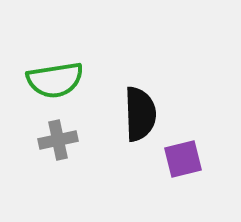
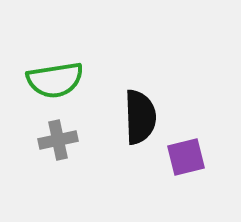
black semicircle: moved 3 px down
purple square: moved 3 px right, 2 px up
